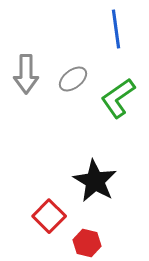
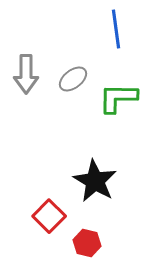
green L-shape: rotated 36 degrees clockwise
